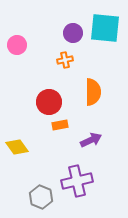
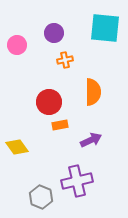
purple circle: moved 19 px left
